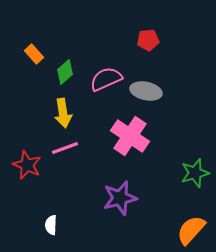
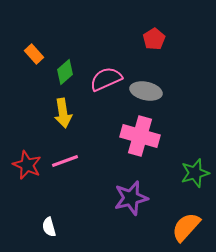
red pentagon: moved 6 px right, 1 px up; rotated 25 degrees counterclockwise
pink cross: moved 10 px right; rotated 18 degrees counterclockwise
pink line: moved 13 px down
purple star: moved 11 px right
white semicircle: moved 2 px left, 2 px down; rotated 18 degrees counterclockwise
orange semicircle: moved 5 px left, 3 px up
